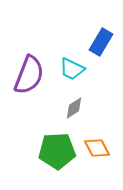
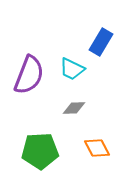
gray diamond: rotated 30 degrees clockwise
green pentagon: moved 17 px left
